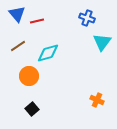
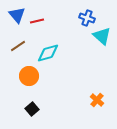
blue triangle: moved 1 px down
cyan triangle: moved 6 px up; rotated 24 degrees counterclockwise
orange cross: rotated 16 degrees clockwise
